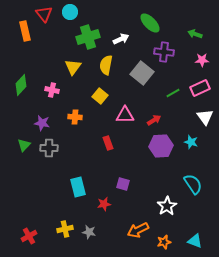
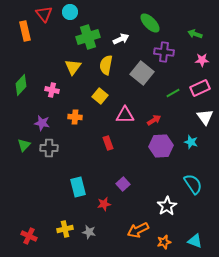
purple square: rotated 32 degrees clockwise
red cross: rotated 35 degrees counterclockwise
